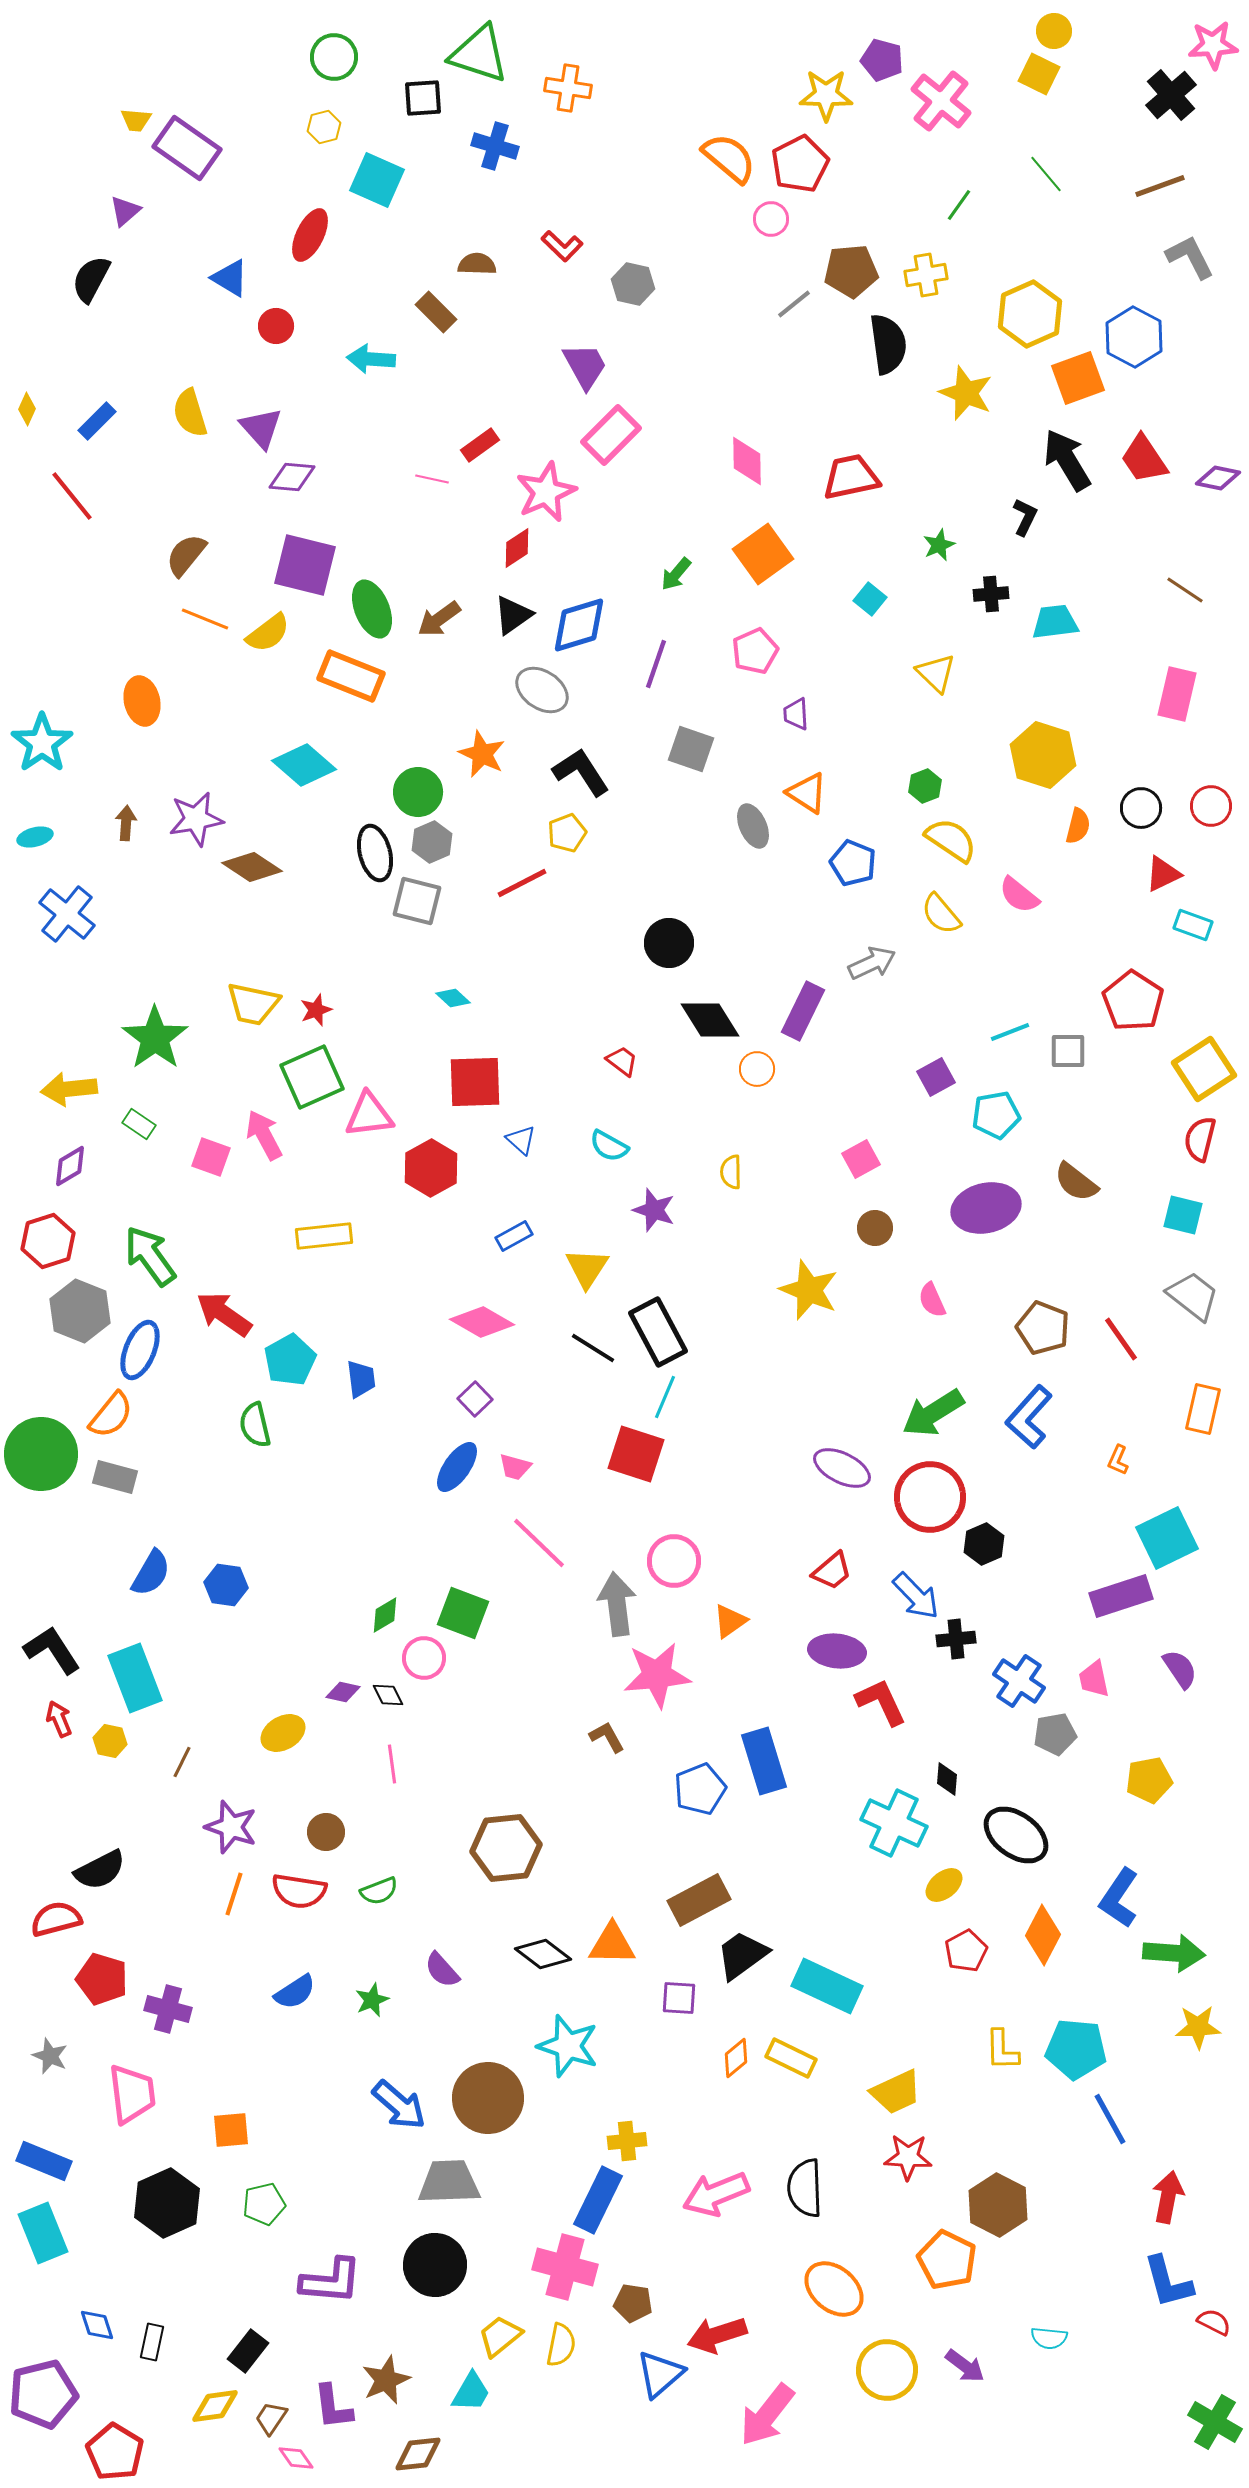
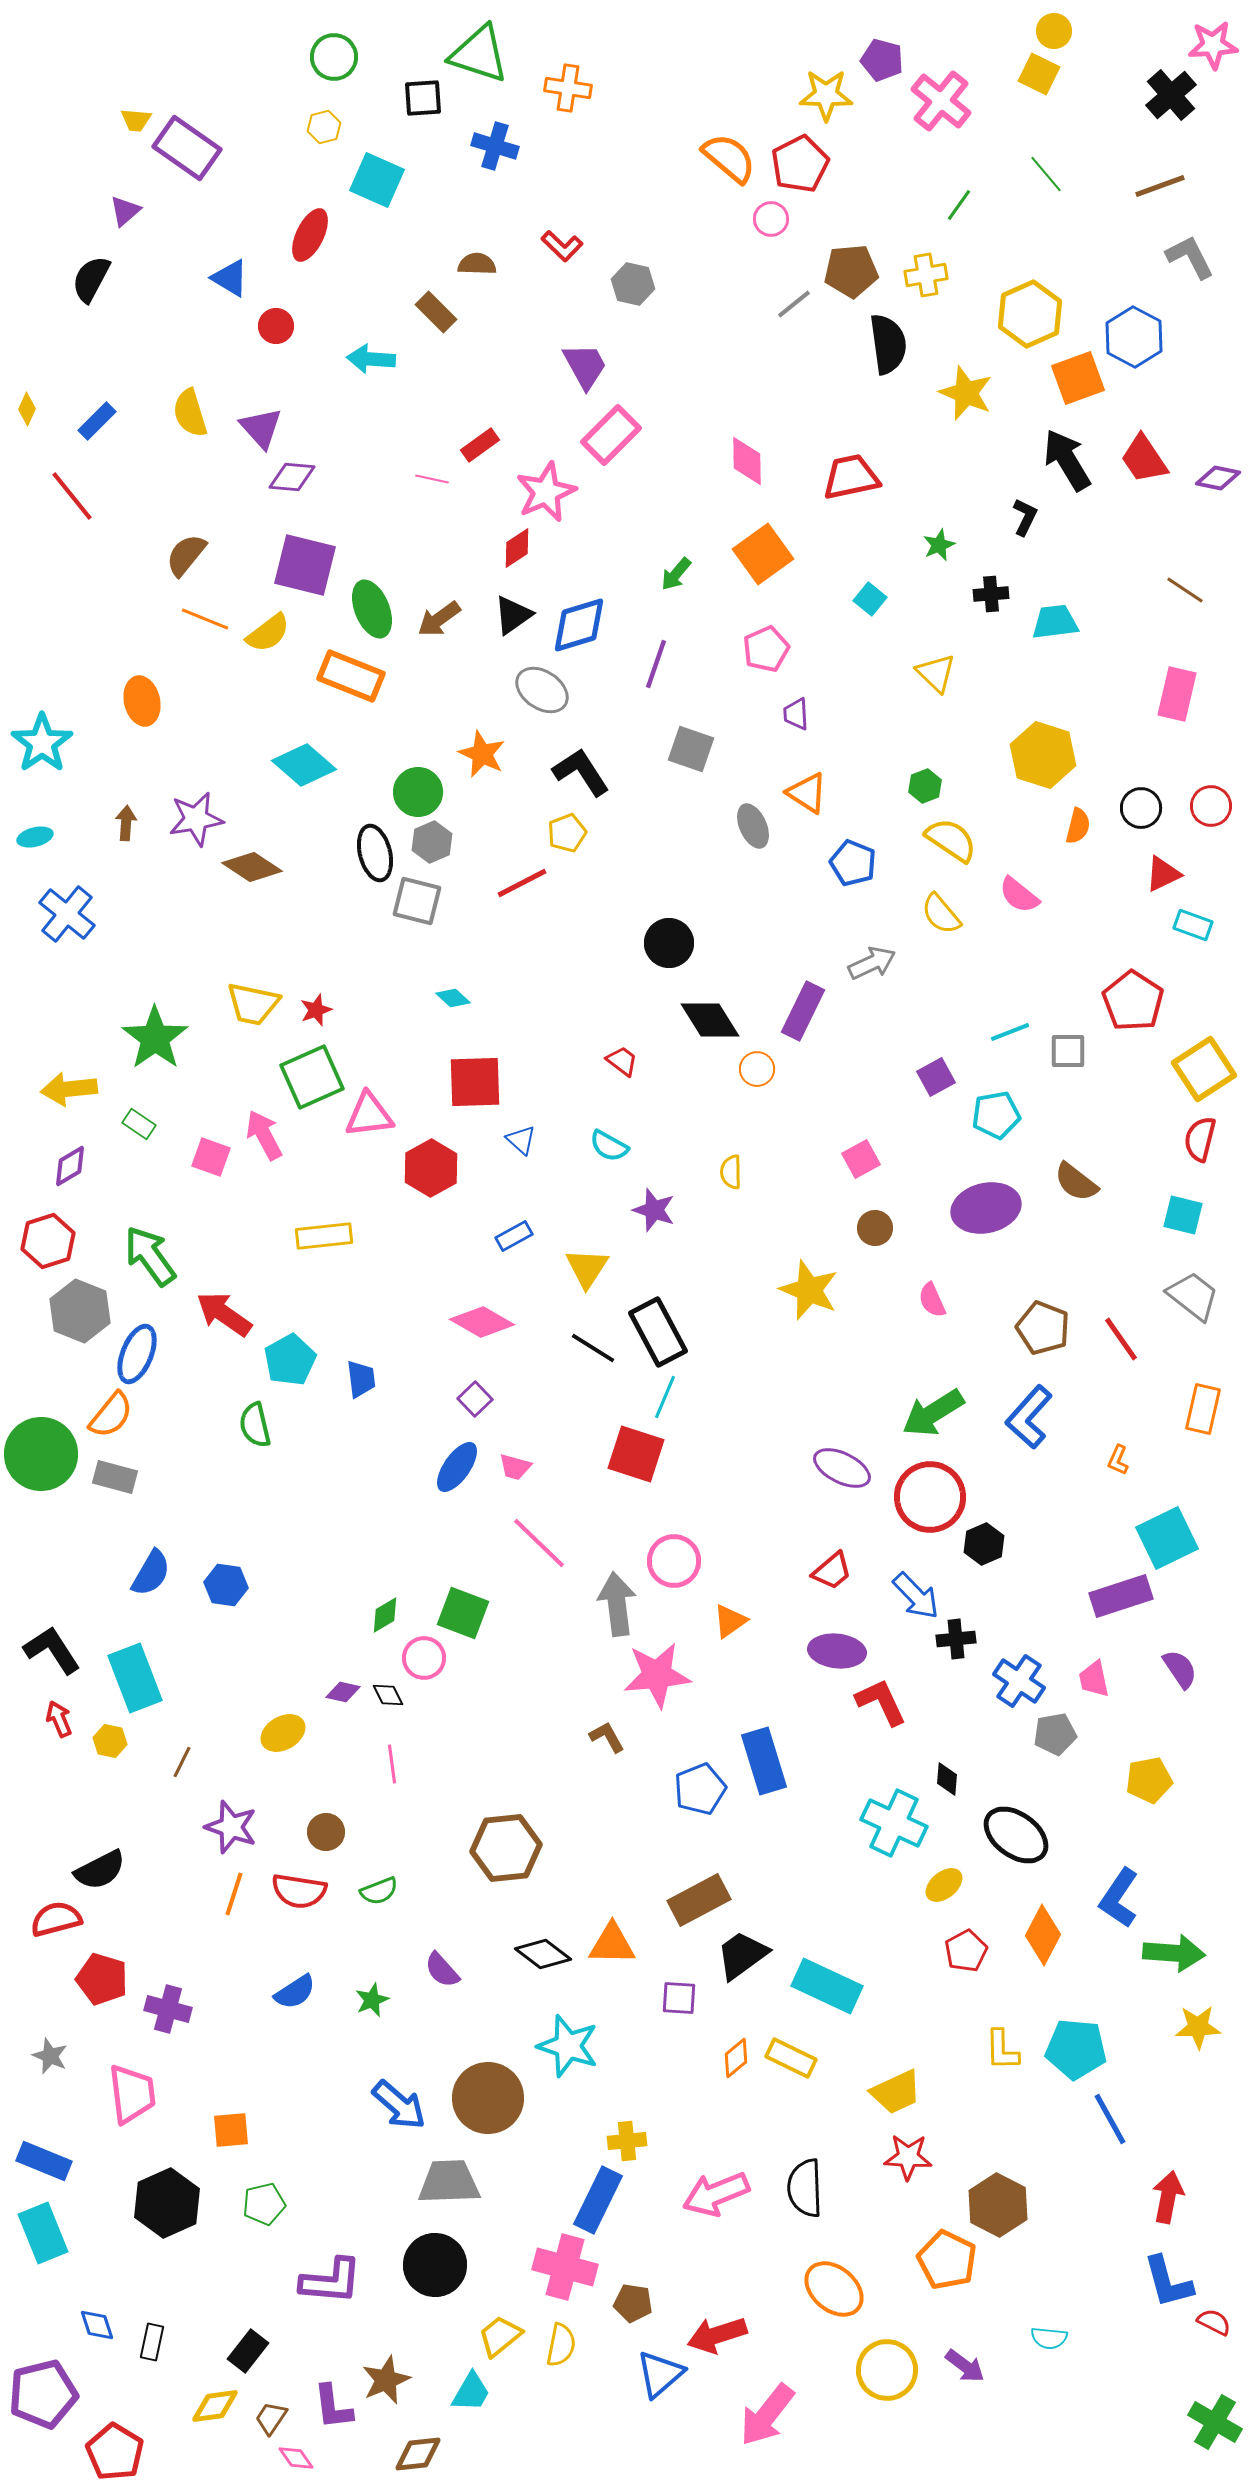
pink pentagon at (755, 651): moved 11 px right, 2 px up
blue ellipse at (140, 1350): moved 3 px left, 4 px down
